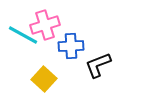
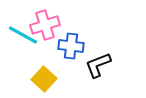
blue cross: rotated 10 degrees clockwise
